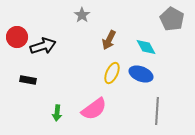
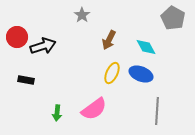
gray pentagon: moved 1 px right, 1 px up
black rectangle: moved 2 px left
